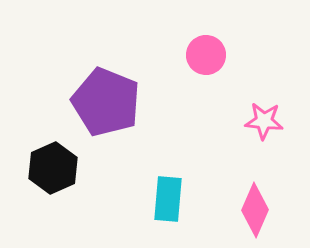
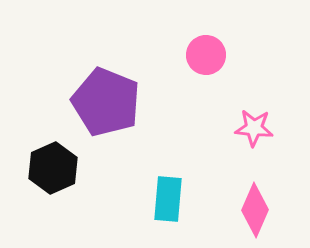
pink star: moved 10 px left, 7 px down
